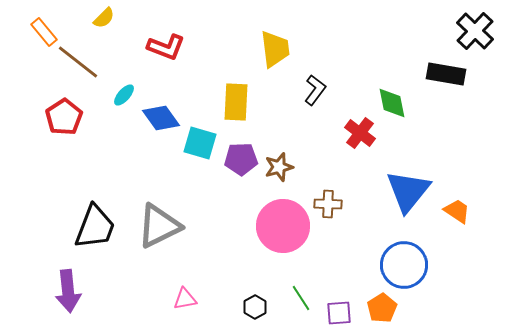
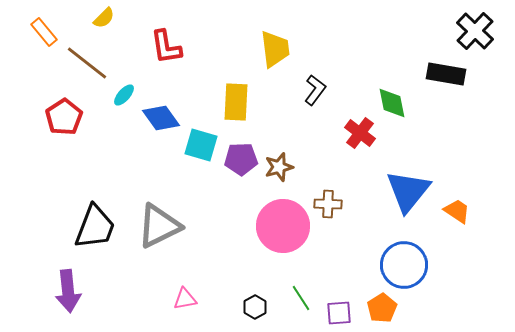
red L-shape: rotated 60 degrees clockwise
brown line: moved 9 px right, 1 px down
cyan square: moved 1 px right, 2 px down
